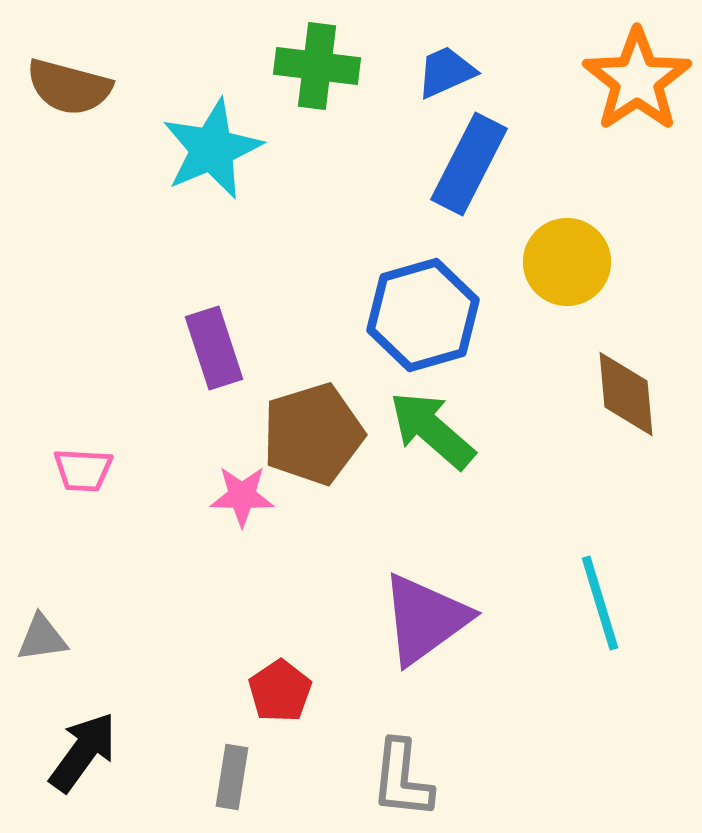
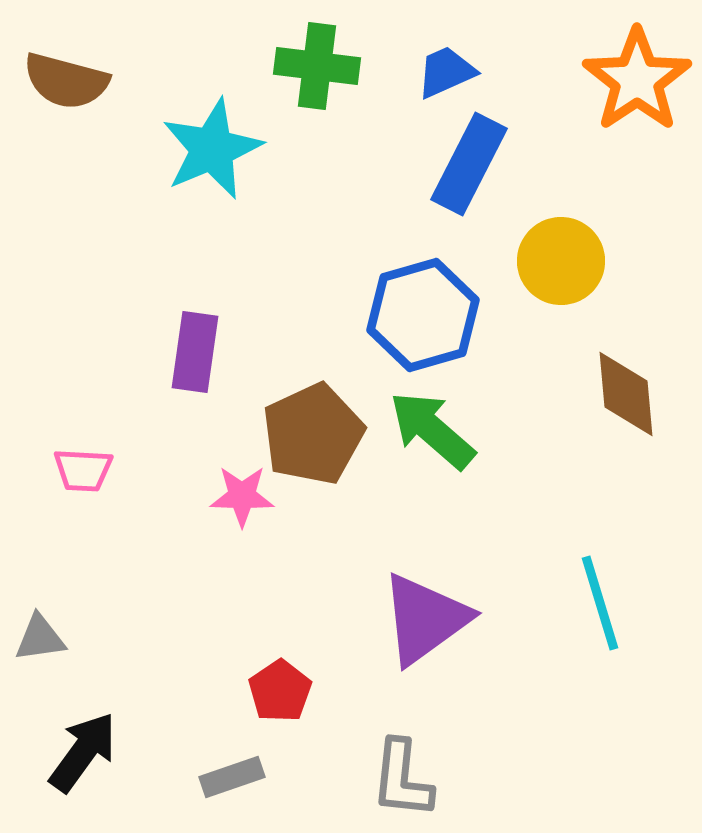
brown semicircle: moved 3 px left, 6 px up
yellow circle: moved 6 px left, 1 px up
purple rectangle: moved 19 px left, 4 px down; rotated 26 degrees clockwise
brown pentagon: rotated 8 degrees counterclockwise
gray triangle: moved 2 px left
gray rectangle: rotated 62 degrees clockwise
